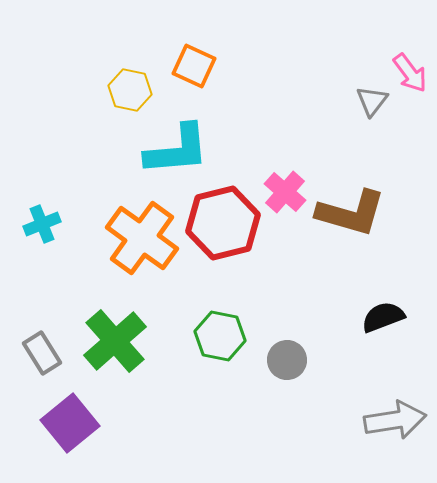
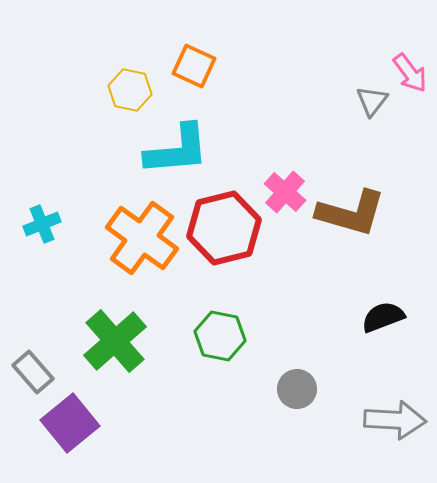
red hexagon: moved 1 px right, 5 px down
gray rectangle: moved 9 px left, 19 px down; rotated 9 degrees counterclockwise
gray circle: moved 10 px right, 29 px down
gray arrow: rotated 12 degrees clockwise
